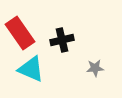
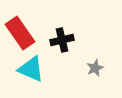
gray star: rotated 18 degrees counterclockwise
